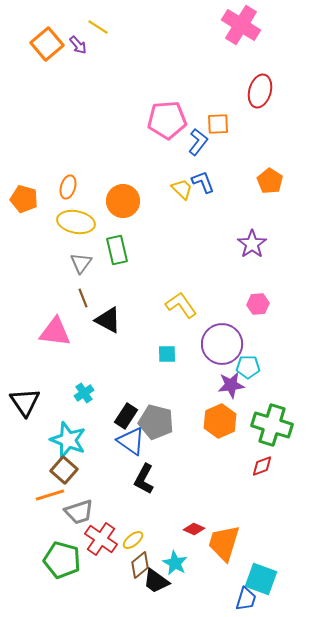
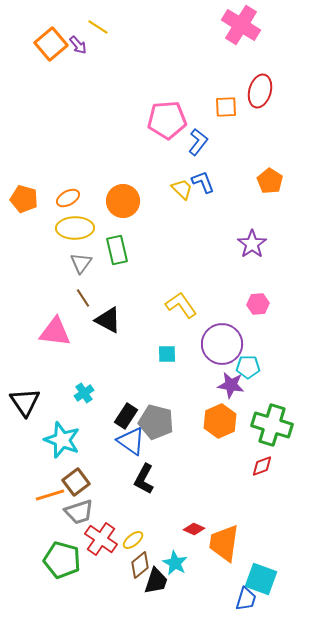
orange square at (47, 44): moved 4 px right
orange square at (218, 124): moved 8 px right, 17 px up
orange ellipse at (68, 187): moved 11 px down; rotated 45 degrees clockwise
yellow ellipse at (76, 222): moved 1 px left, 6 px down; rotated 12 degrees counterclockwise
brown line at (83, 298): rotated 12 degrees counterclockwise
purple star at (231, 385): rotated 16 degrees clockwise
cyan star at (68, 440): moved 6 px left
brown square at (64, 470): moved 12 px right, 12 px down; rotated 12 degrees clockwise
orange trapezoid at (224, 543): rotated 9 degrees counterclockwise
black trapezoid at (156, 581): rotated 108 degrees counterclockwise
